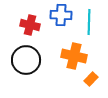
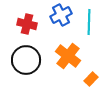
blue cross: rotated 30 degrees counterclockwise
red cross: moved 3 px left, 1 px up
orange cross: moved 6 px left; rotated 25 degrees clockwise
